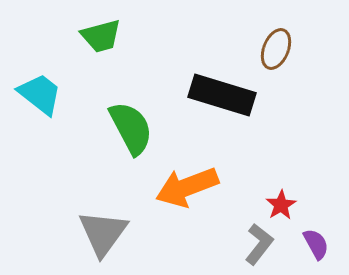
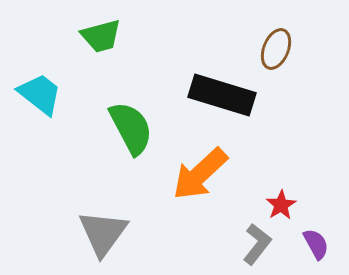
orange arrow: moved 13 px right, 13 px up; rotated 22 degrees counterclockwise
gray L-shape: moved 2 px left
